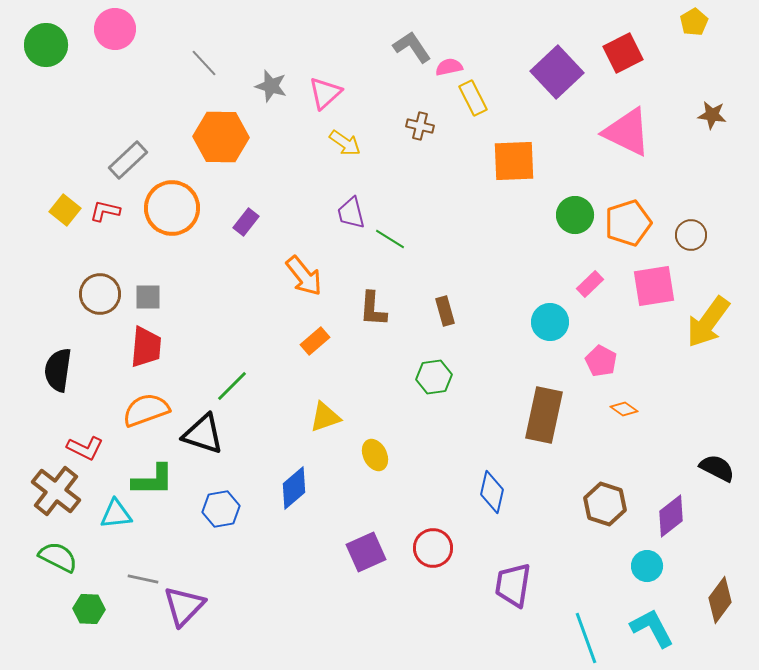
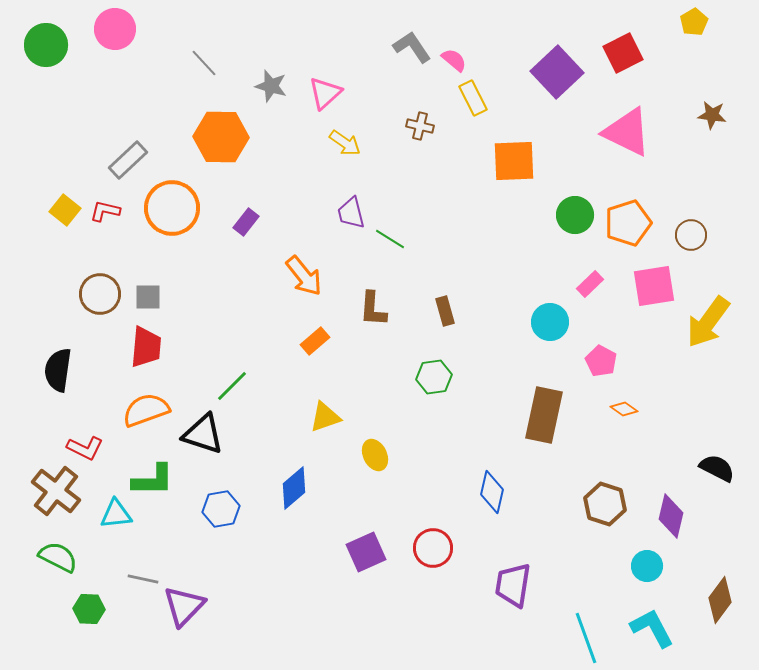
pink semicircle at (449, 67): moved 5 px right, 7 px up; rotated 52 degrees clockwise
purple diamond at (671, 516): rotated 39 degrees counterclockwise
